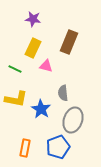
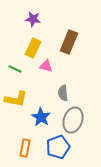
blue star: moved 8 px down
